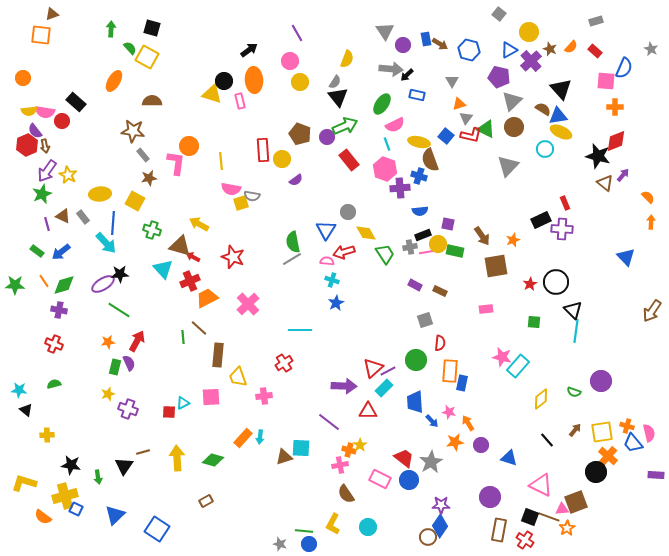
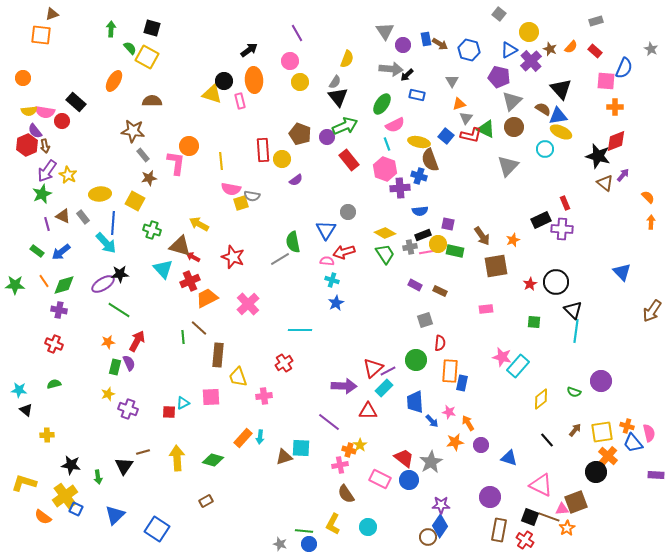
yellow diamond at (366, 233): moved 19 px right; rotated 30 degrees counterclockwise
blue triangle at (626, 257): moved 4 px left, 15 px down
gray line at (292, 259): moved 12 px left
yellow cross at (65, 496): rotated 20 degrees counterclockwise
